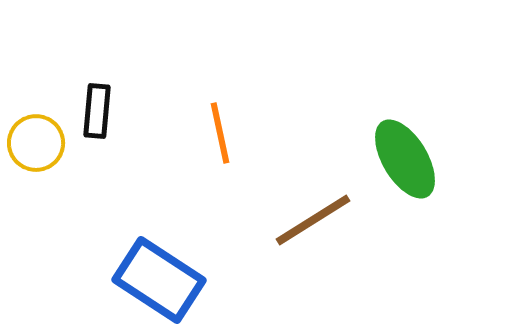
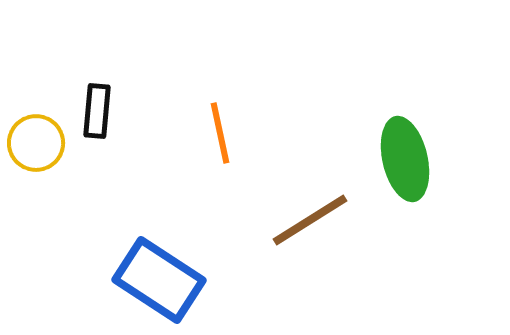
green ellipse: rotated 18 degrees clockwise
brown line: moved 3 px left
